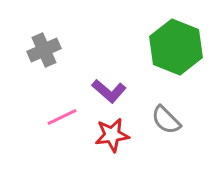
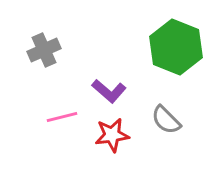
pink line: rotated 12 degrees clockwise
